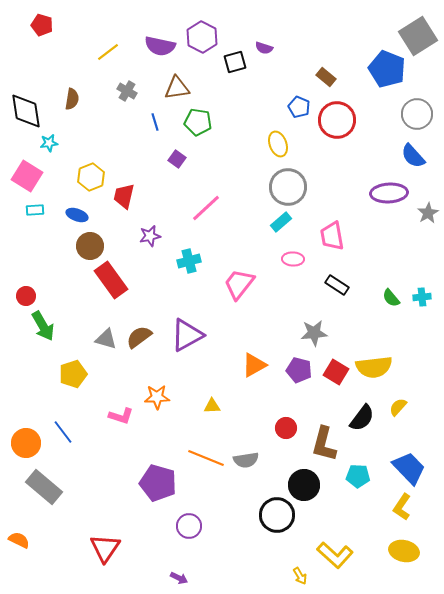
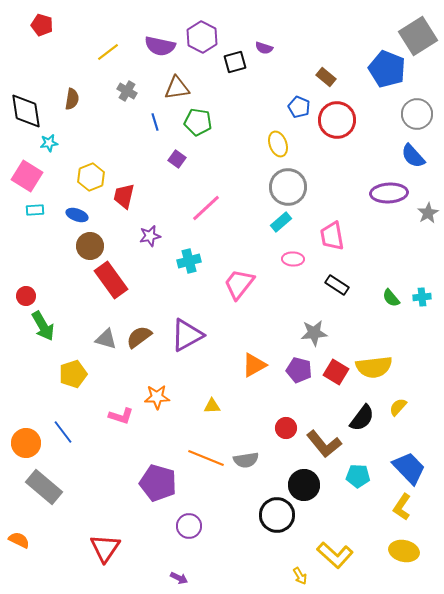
brown L-shape at (324, 444): rotated 54 degrees counterclockwise
